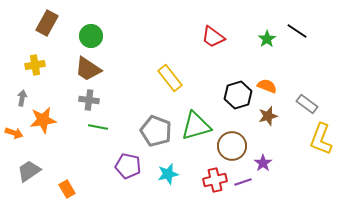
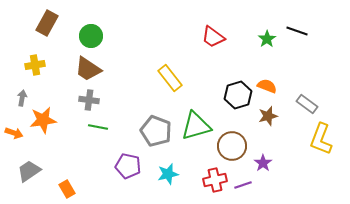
black line: rotated 15 degrees counterclockwise
purple line: moved 3 px down
